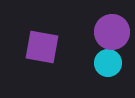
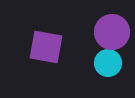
purple square: moved 4 px right
